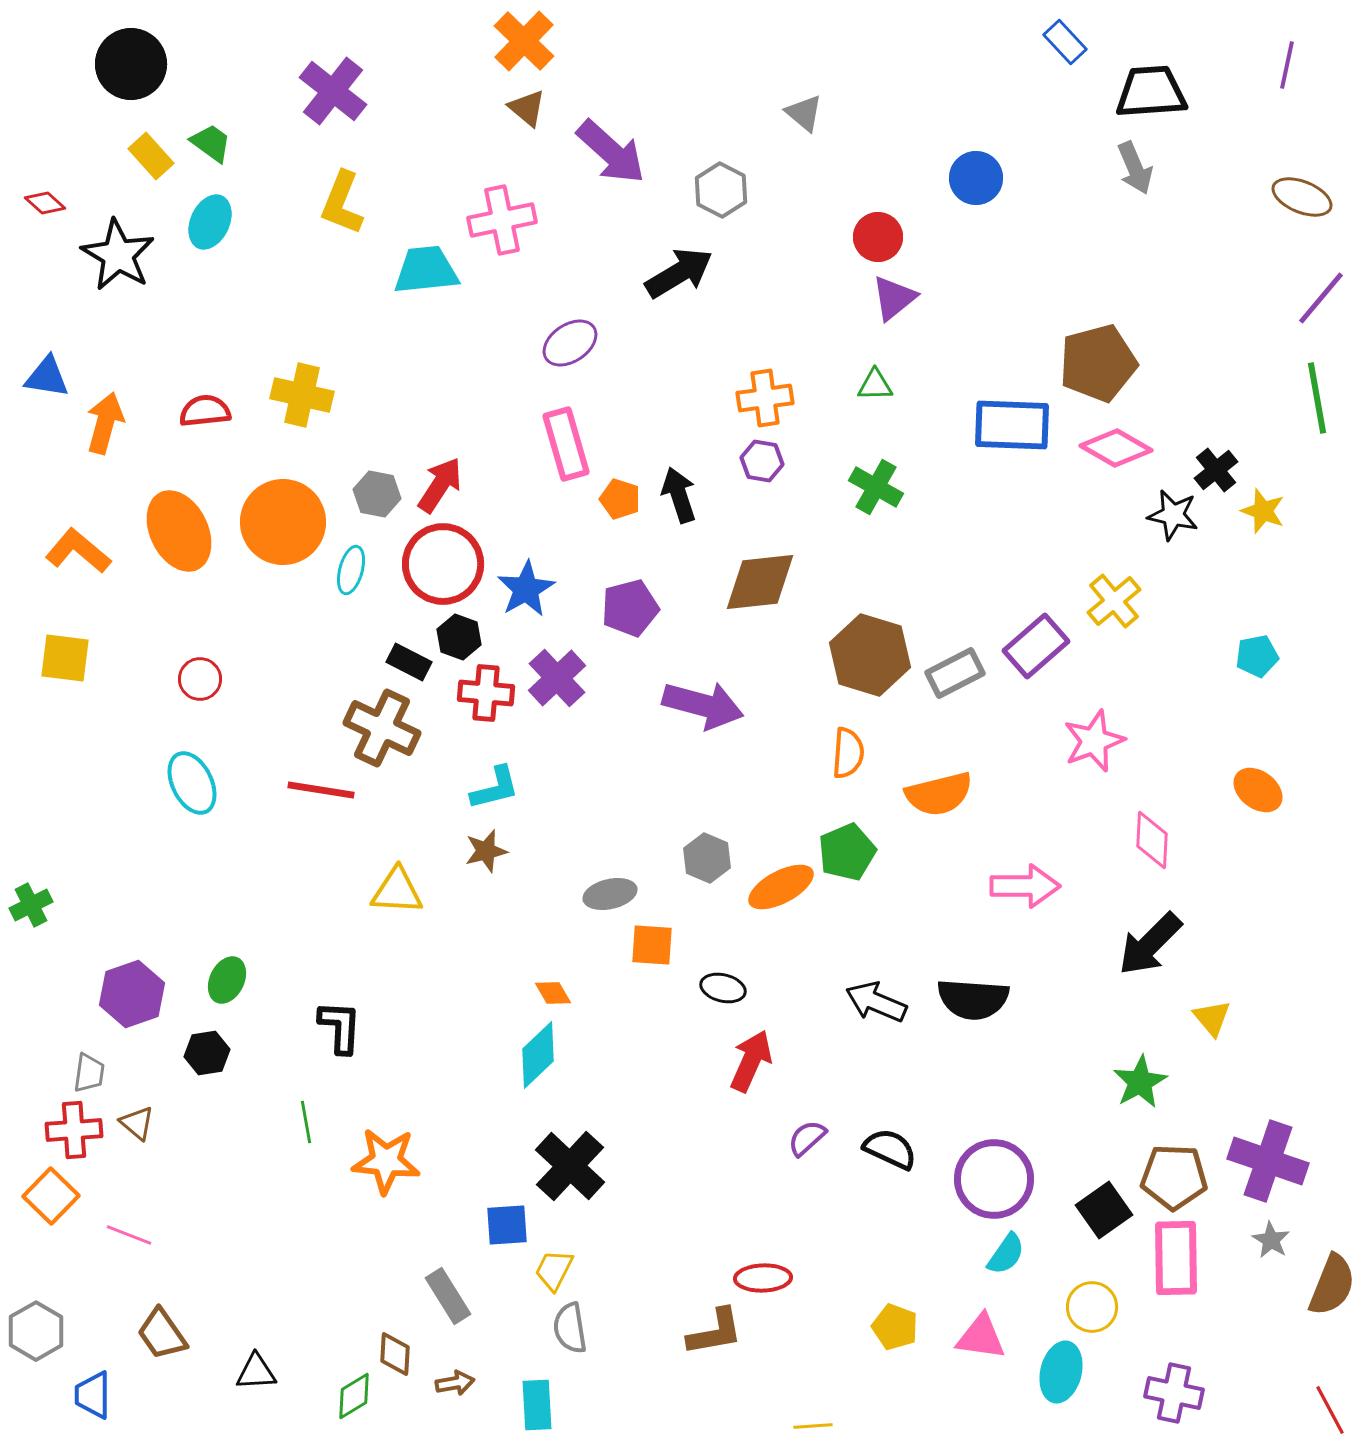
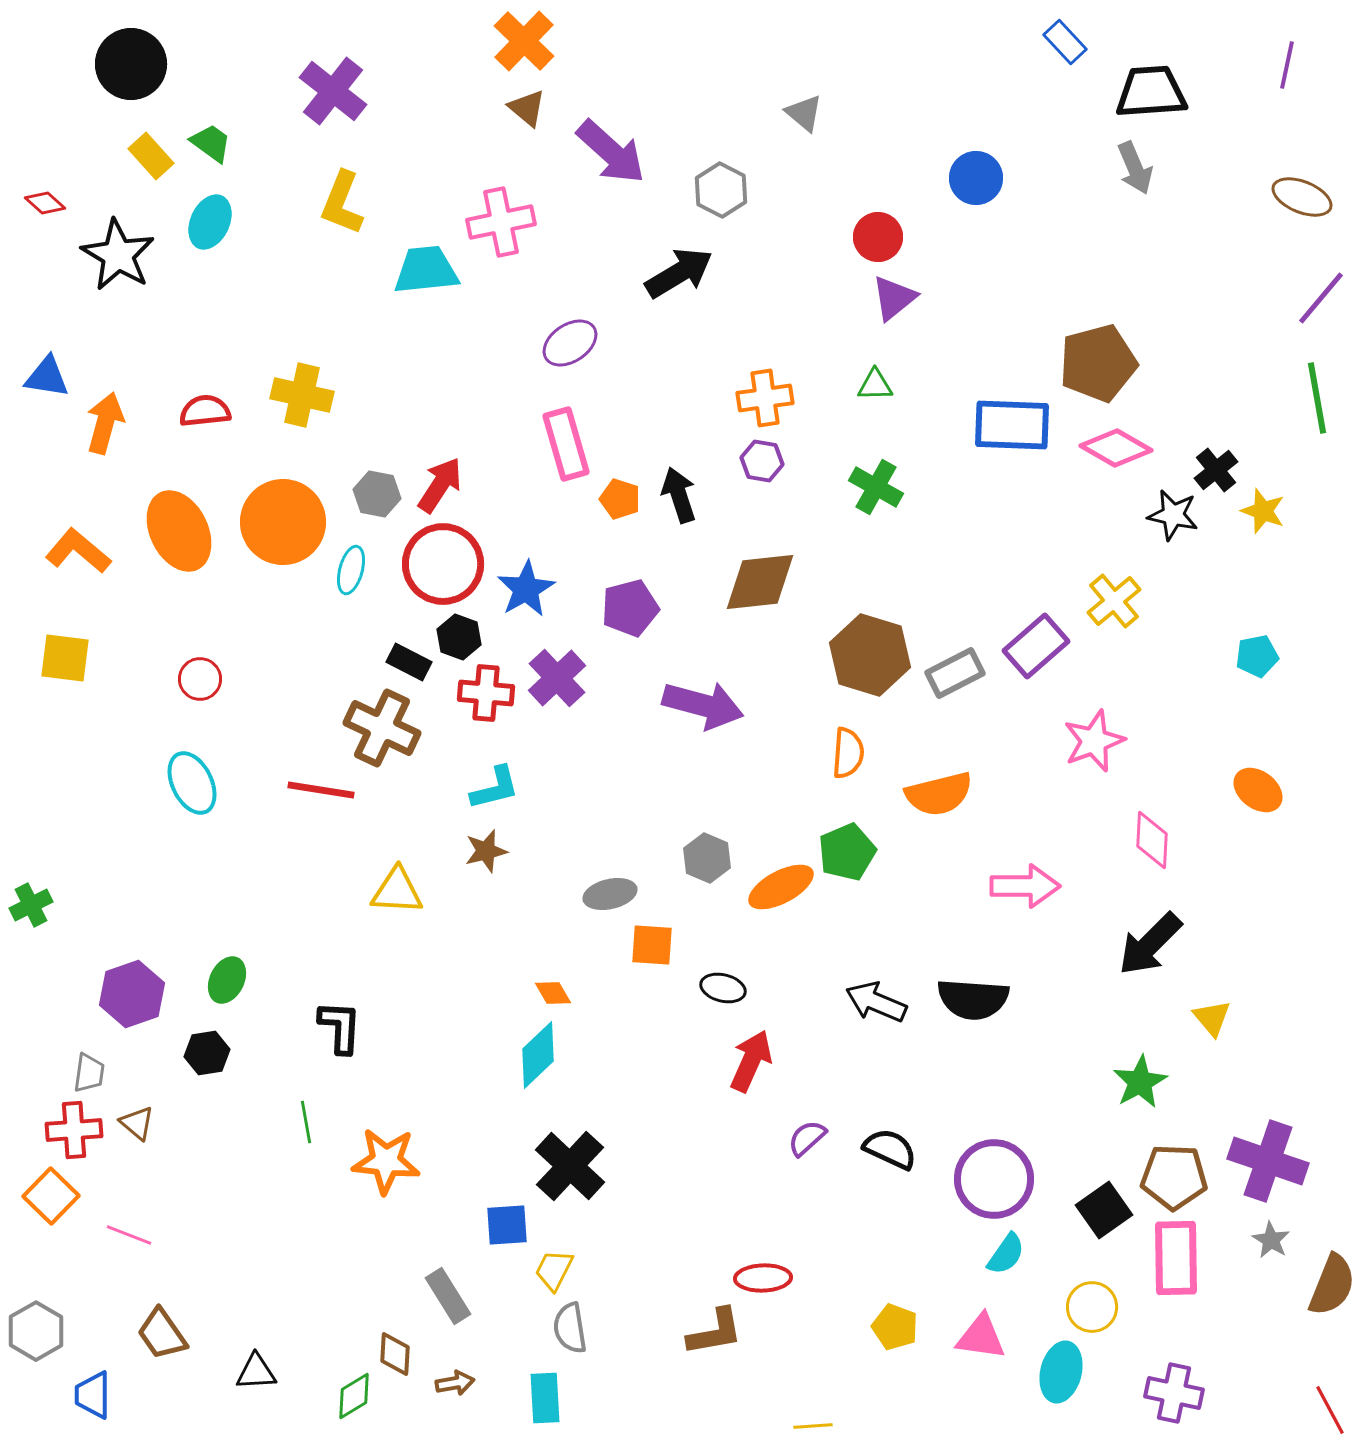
pink cross at (502, 220): moved 1 px left, 2 px down
cyan rectangle at (537, 1405): moved 8 px right, 7 px up
